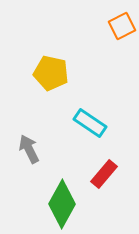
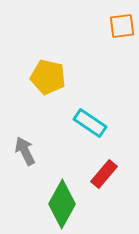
orange square: rotated 20 degrees clockwise
yellow pentagon: moved 3 px left, 4 px down
gray arrow: moved 4 px left, 2 px down
